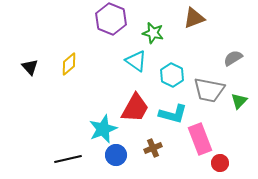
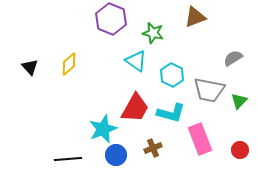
brown triangle: moved 1 px right, 1 px up
cyan L-shape: moved 2 px left, 1 px up
black line: rotated 8 degrees clockwise
red circle: moved 20 px right, 13 px up
